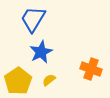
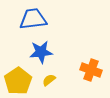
blue trapezoid: rotated 52 degrees clockwise
blue star: rotated 20 degrees clockwise
orange cross: moved 1 px down
